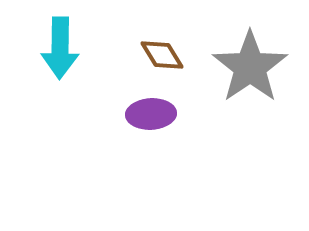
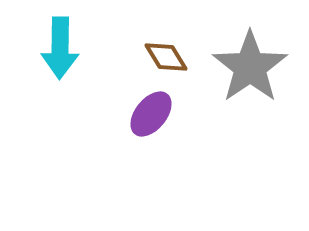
brown diamond: moved 4 px right, 2 px down
purple ellipse: rotated 48 degrees counterclockwise
